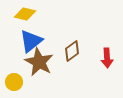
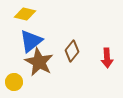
brown diamond: rotated 15 degrees counterclockwise
